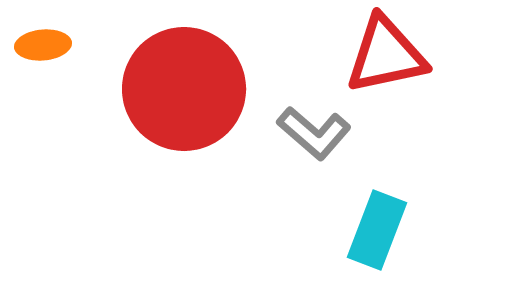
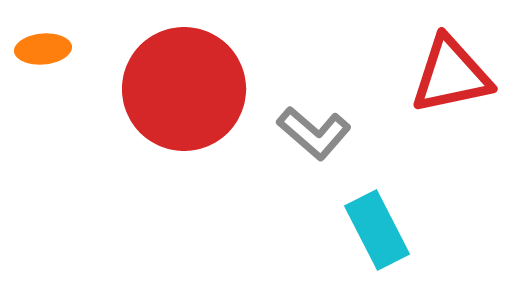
orange ellipse: moved 4 px down
red triangle: moved 65 px right, 20 px down
cyan rectangle: rotated 48 degrees counterclockwise
